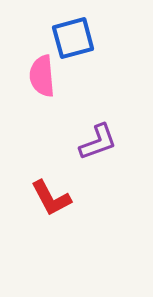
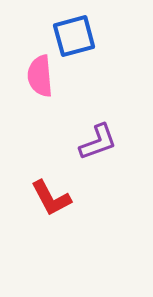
blue square: moved 1 px right, 2 px up
pink semicircle: moved 2 px left
